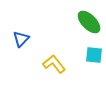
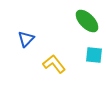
green ellipse: moved 2 px left, 1 px up
blue triangle: moved 5 px right
